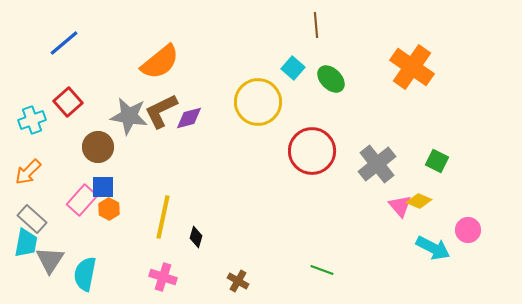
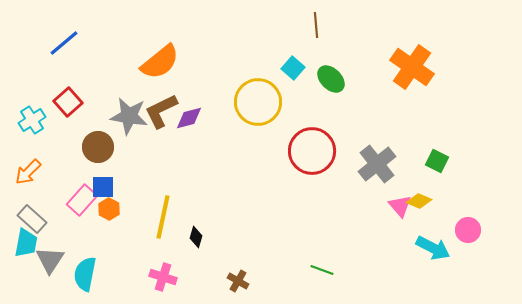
cyan cross: rotated 12 degrees counterclockwise
